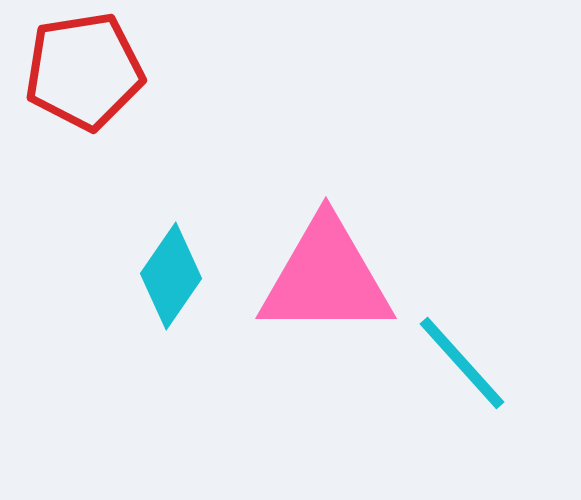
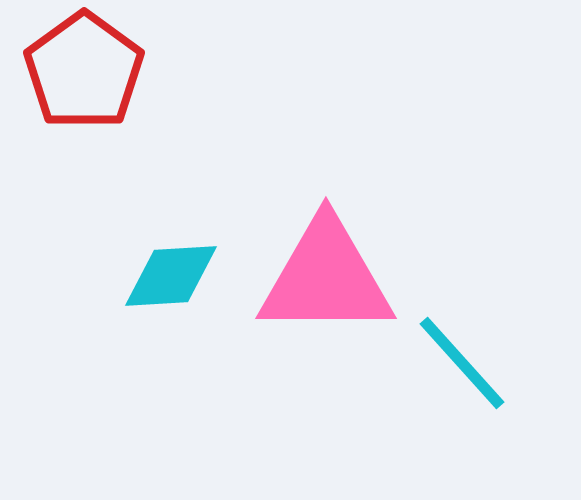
red pentagon: rotated 27 degrees counterclockwise
cyan diamond: rotated 52 degrees clockwise
